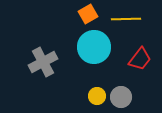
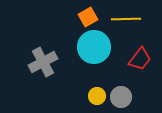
orange square: moved 3 px down
